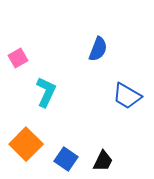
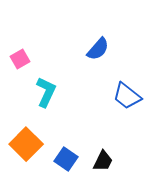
blue semicircle: rotated 20 degrees clockwise
pink square: moved 2 px right, 1 px down
blue trapezoid: rotated 8 degrees clockwise
